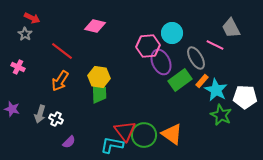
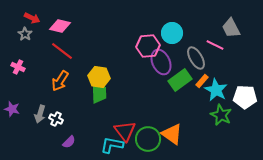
pink diamond: moved 35 px left
green circle: moved 4 px right, 4 px down
